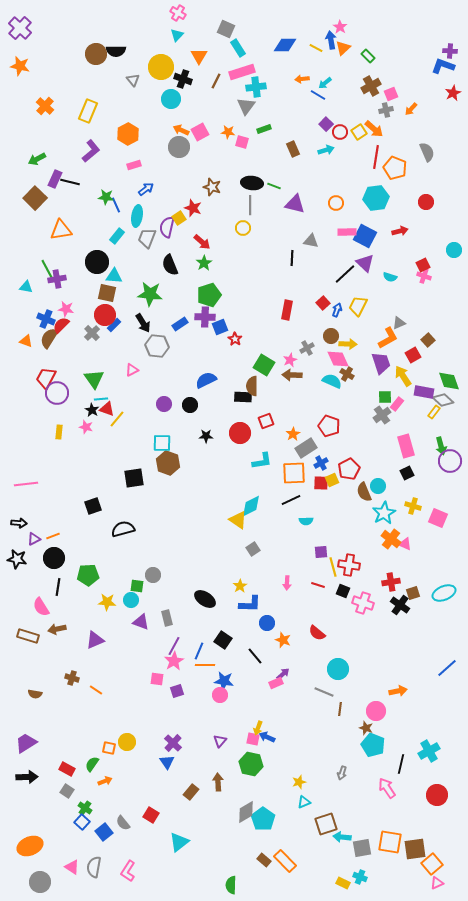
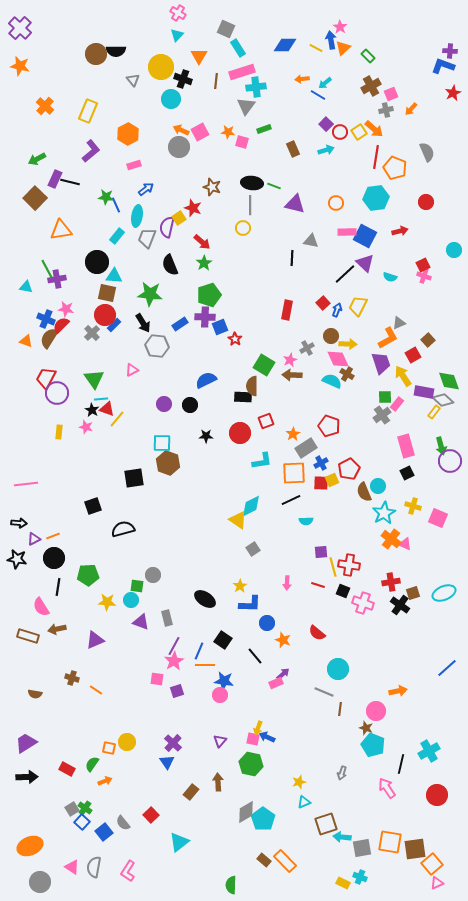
brown line at (216, 81): rotated 21 degrees counterclockwise
gray square at (67, 791): moved 5 px right, 18 px down; rotated 24 degrees clockwise
red square at (151, 815): rotated 14 degrees clockwise
